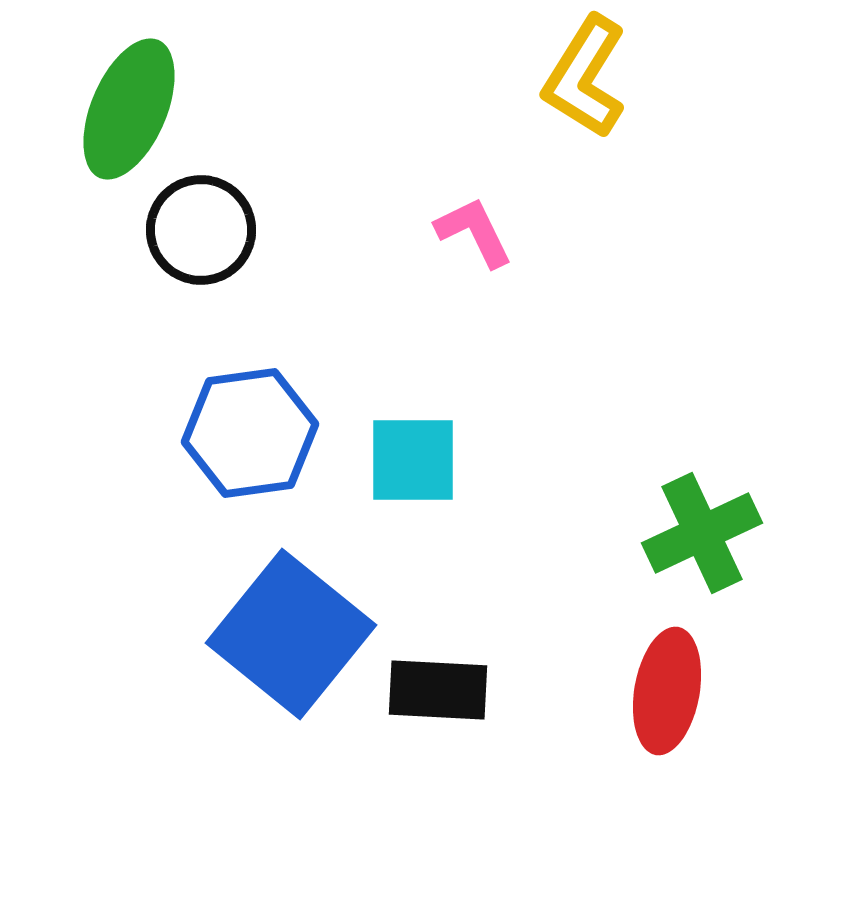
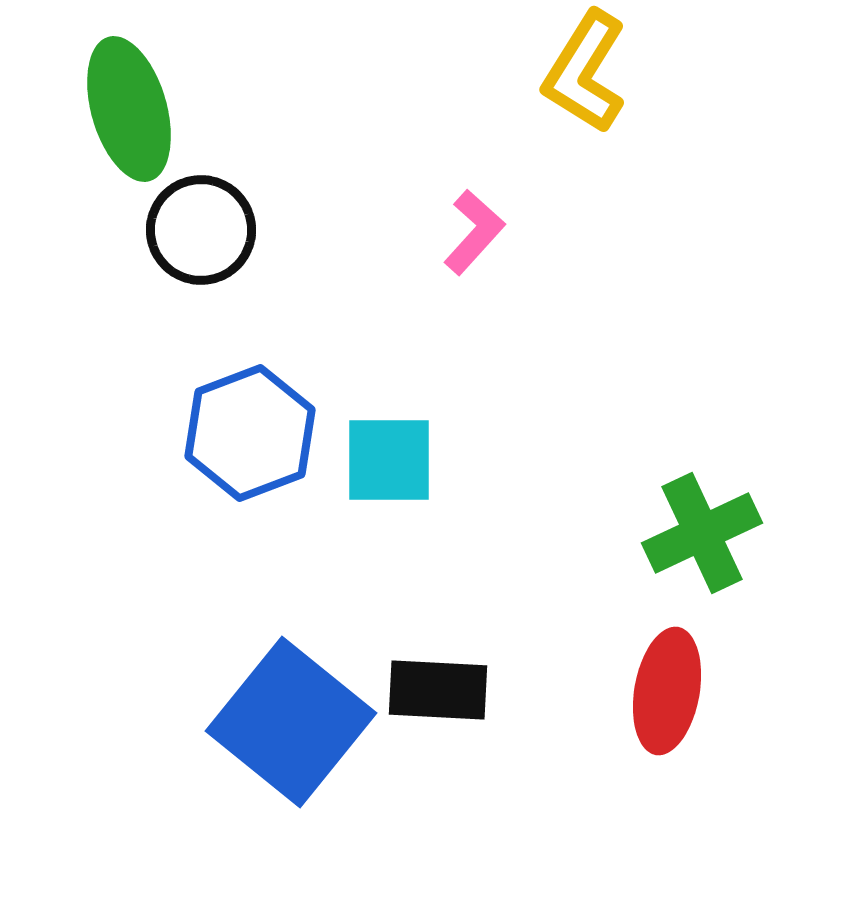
yellow L-shape: moved 5 px up
green ellipse: rotated 39 degrees counterclockwise
pink L-shape: rotated 68 degrees clockwise
blue hexagon: rotated 13 degrees counterclockwise
cyan square: moved 24 px left
blue square: moved 88 px down
